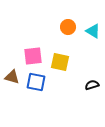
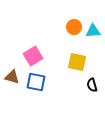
orange circle: moved 6 px right
cyan triangle: rotated 35 degrees counterclockwise
pink square: rotated 24 degrees counterclockwise
yellow square: moved 17 px right
black semicircle: rotated 88 degrees counterclockwise
